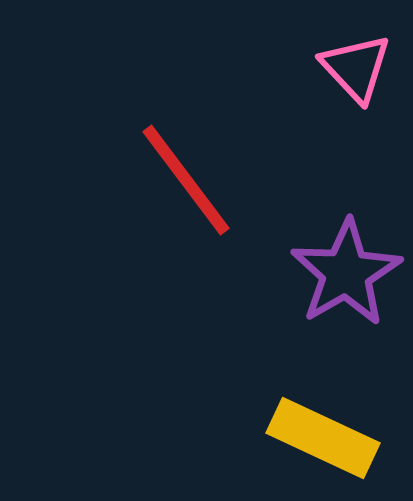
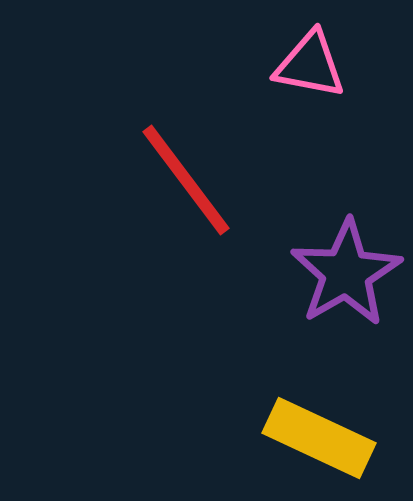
pink triangle: moved 46 px left, 3 px up; rotated 36 degrees counterclockwise
yellow rectangle: moved 4 px left
